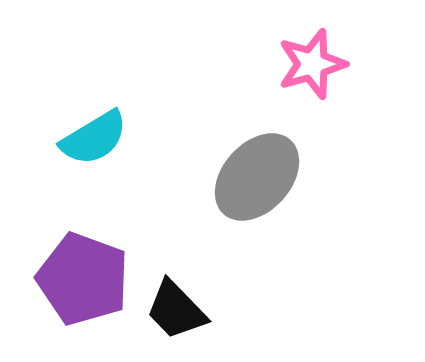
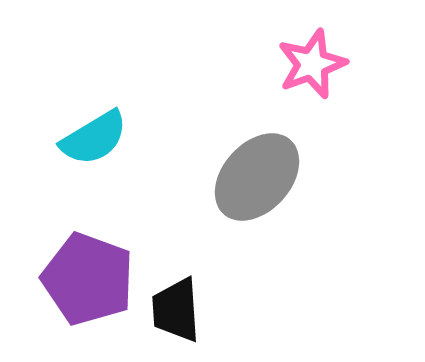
pink star: rotated 4 degrees counterclockwise
purple pentagon: moved 5 px right
black trapezoid: rotated 40 degrees clockwise
